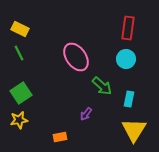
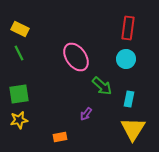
green square: moved 2 px left, 1 px down; rotated 25 degrees clockwise
yellow triangle: moved 1 px left, 1 px up
